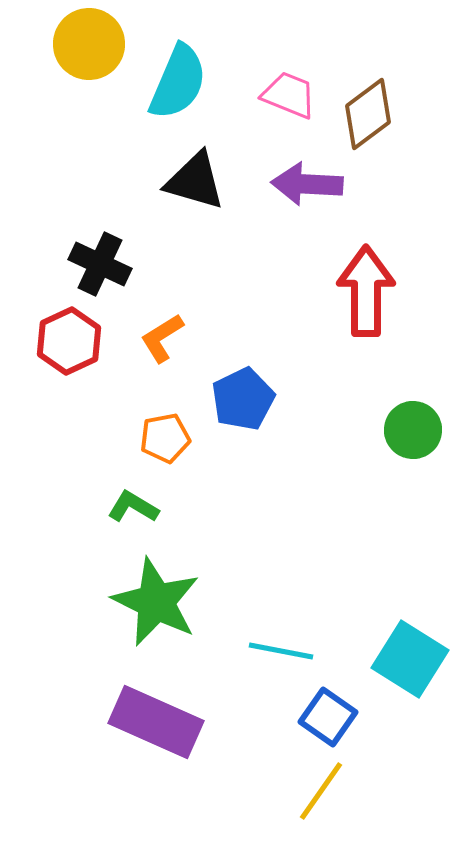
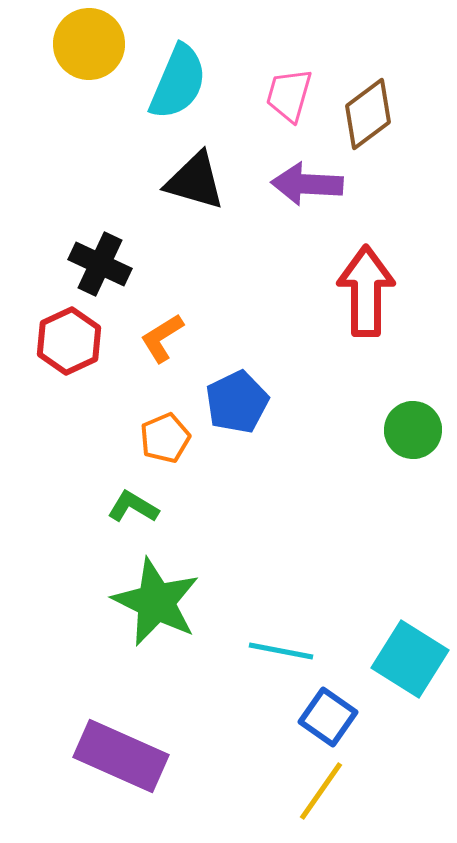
pink trapezoid: rotated 96 degrees counterclockwise
blue pentagon: moved 6 px left, 3 px down
orange pentagon: rotated 12 degrees counterclockwise
purple rectangle: moved 35 px left, 34 px down
